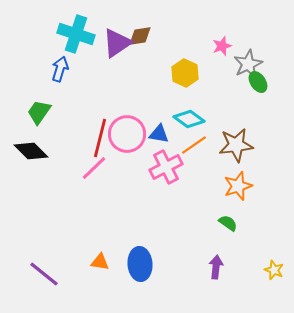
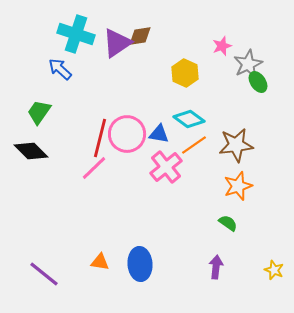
blue arrow: rotated 65 degrees counterclockwise
pink cross: rotated 12 degrees counterclockwise
